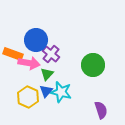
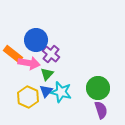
orange rectangle: rotated 18 degrees clockwise
green circle: moved 5 px right, 23 px down
